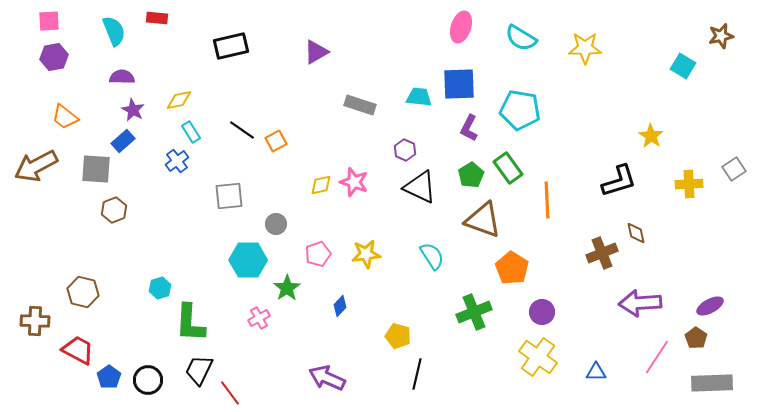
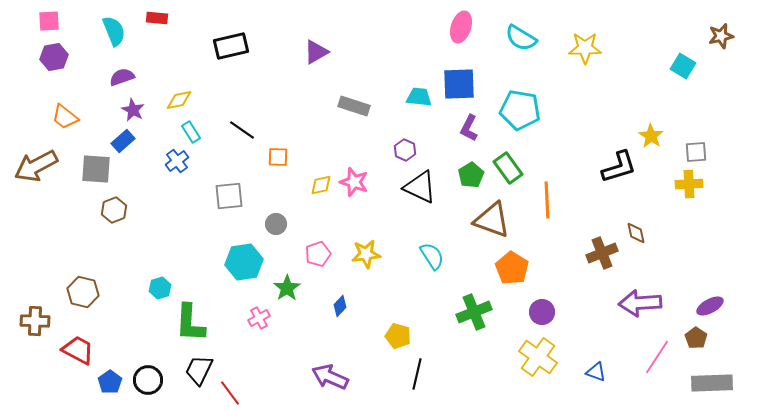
purple semicircle at (122, 77): rotated 20 degrees counterclockwise
gray rectangle at (360, 105): moved 6 px left, 1 px down
orange square at (276, 141): moved 2 px right, 16 px down; rotated 30 degrees clockwise
gray square at (734, 169): moved 38 px left, 17 px up; rotated 30 degrees clockwise
black L-shape at (619, 181): moved 14 px up
brown triangle at (483, 220): moved 9 px right
cyan hexagon at (248, 260): moved 4 px left, 2 px down; rotated 9 degrees counterclockwise
blue triangle at (596, 372): rotated 20 degrees clockwise
blue pentagon at (109, 377): moved 1 px right, 5 px down
purple arrow at (327, 378): moved 3 px right, 1 px up
